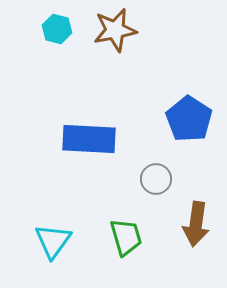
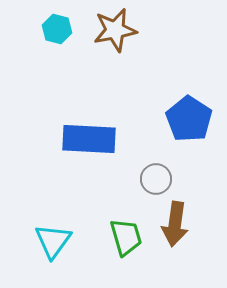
brown arrow: moved 21 px left
